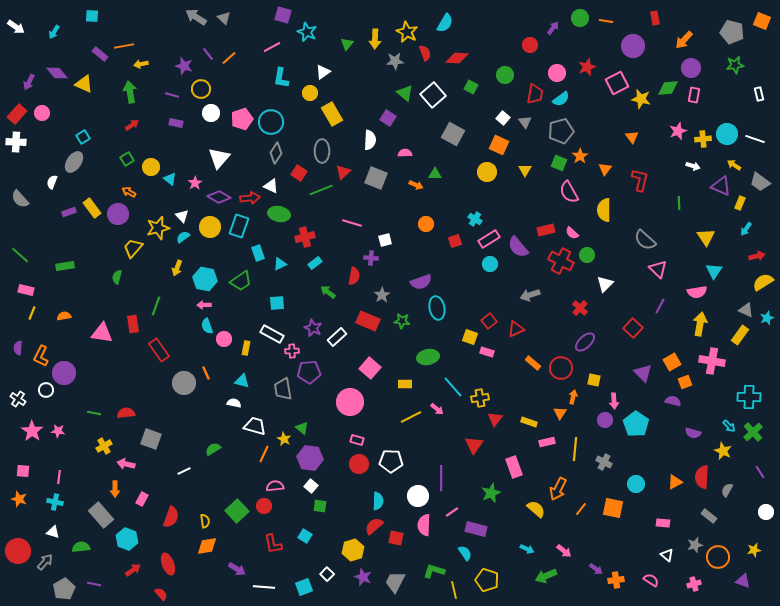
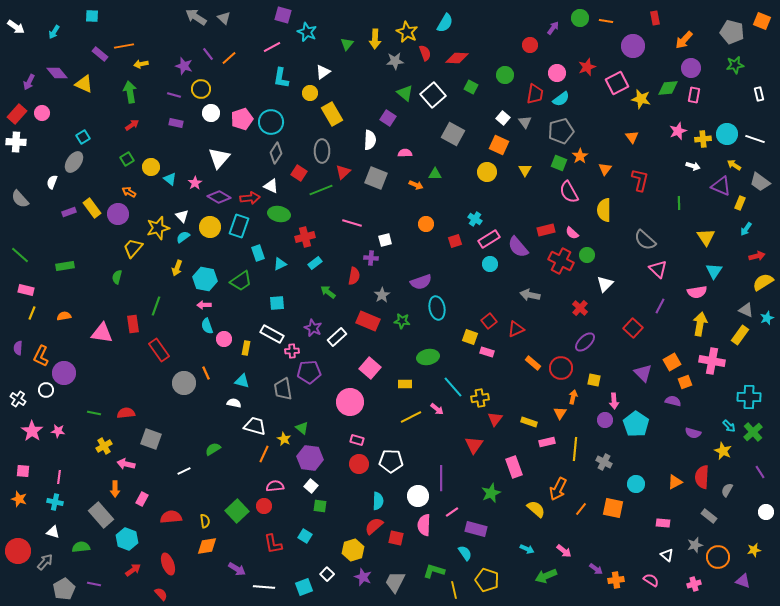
purple line at (172, 95): moved 2 px right
gray arrow at (530, 295): rotated 30 degrees clockwise
red semicircle at (171, 517): rotated 115 degrees counterclockwise
